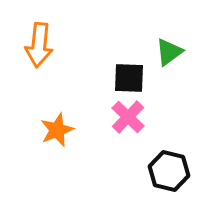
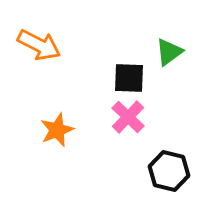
orange arrow: rotated 69 degrees counterclockwise
